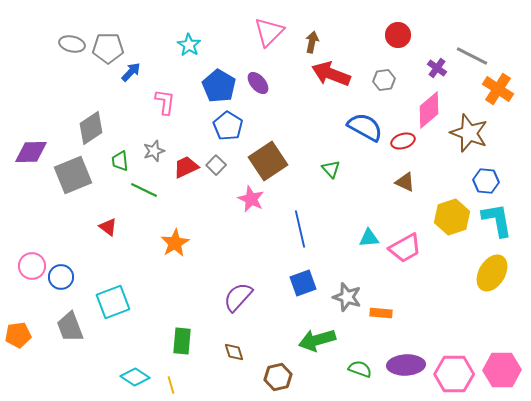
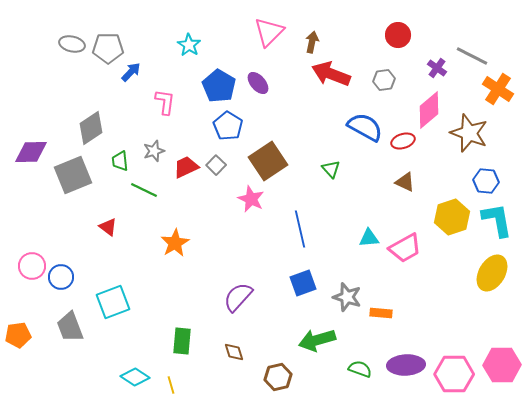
pink hexagon at (502, 370): moved 5 px up
